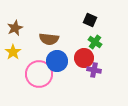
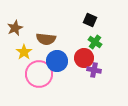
brown semicircle: moved 3 px left
yellow star: moved 11 px right
